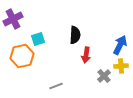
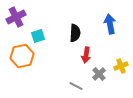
purple cross: moved 3 px right, 2 px up
black semicircle: moved 2 px up
cyan square: moved 3 px up
blue arrow: moved 10 px left, 21 px up; rotated 36 degrees counterclockwise
yellow cross: rotated 16 degrees counterclockwise
gray cross: moved 5 px left, 2 px up
gray line: moved 20 px right; rotated 48 degrees clockwise
